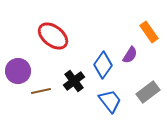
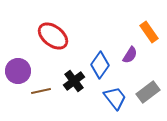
blue diamond: moved 3 px left
blue trapezoid: moved 5 px right, 3 px up
